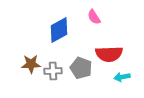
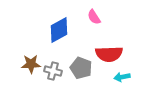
gray cross: rotated 18 degrees clockwise
